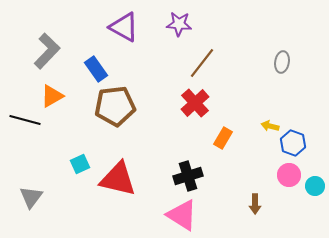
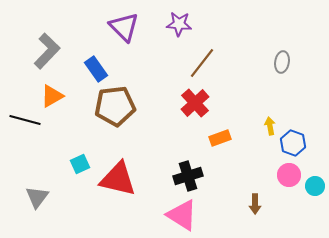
purple triangle: rotated 16 degrees clockwise
yellow arrow: rotated 66 degrees clockwise
orange rectangle: moved 3 px left; rotated 40 degrees clockwise
gray triangle: moved 6 px right
